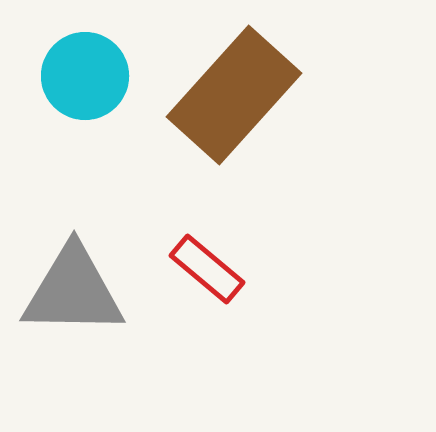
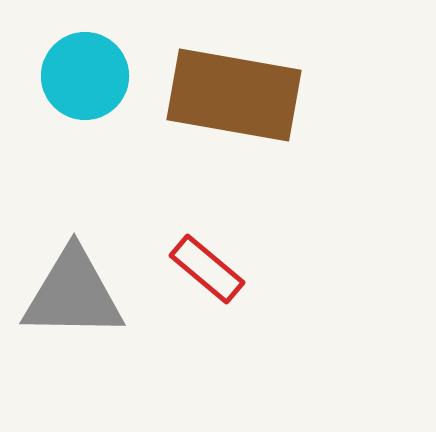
brown rectangle: rotated 58 degrees clockwise
gray triangle: moved 3 px down
